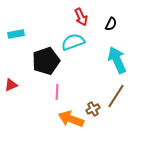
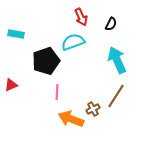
cyan rectangle: rotated 21 degrees clockwise
